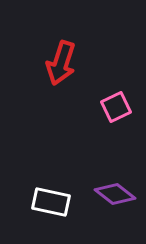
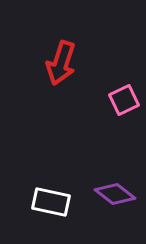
pink square: moved 8 px right, 7 px up
